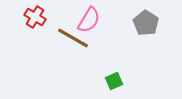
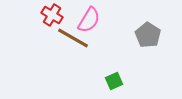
red cross: moved 17 px right, 2 px up
gray pentagon: moved 2 px right, 12 px down
